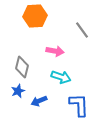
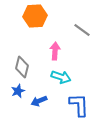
gray line: rotated 18 degrees counterclockwise
pink arrow: rotated 96 degrees counterclockwise
